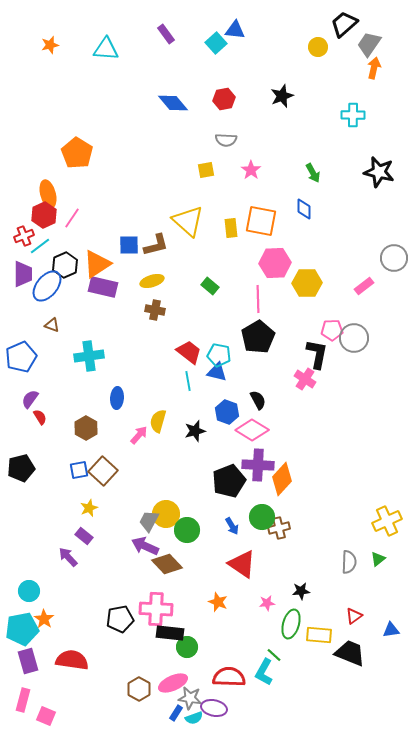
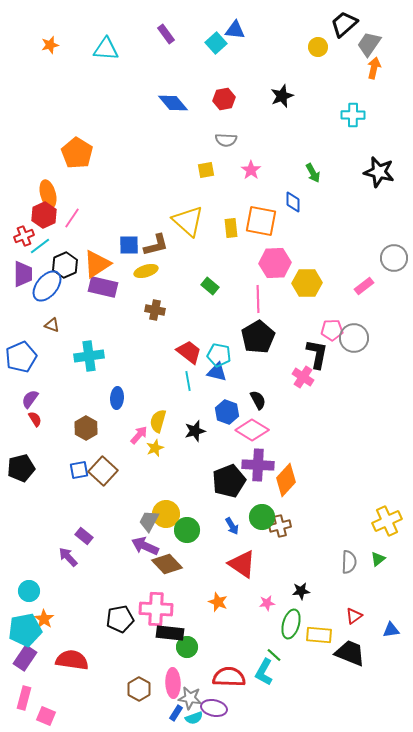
blue diamond at (304, 209): moved 11 px left, 7 px up
yellow ellipse at (152, 281): moved 6 px left, 10 px up
pink cross at (305, 379): moved 2 px left, 2 px up
red semicircle at (40, 417): moved 5 px left, 2 px down
orange diamond at (282, 479): moved 4 px right, 1 px down
yellow star at (89, 508): moved 66 px right, 60 px up
brown cross at (279, 528): moved 1 px right, 2 px up
cyan pentagon at (22, 629): moved 3 px right, 1 px down
purple rectangle at (28, 661): moved 3 px left, 3 px up; rotated 50 degrees clockwise
pink ellipse at (173, 683): rotated 68 degrees counterclockwise
pink rectangle at (23, 700): moved 1 px right, 2 px up
